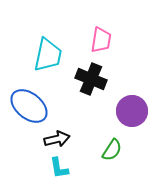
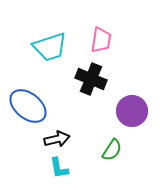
cyan trapezoid: moved 2 px right, 8 px up; rotated 60 degrees clockwise
blue ellipse: moved 1 px left
